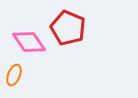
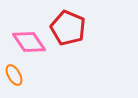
orange ellipse: rotated 50 degrees counterclockwise
